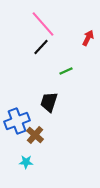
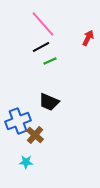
black line: rotated 18 degrees clockwise
green line: moved 16 px left, 10 px up
black trapezoid: rotated 85 degrees counterclockwise
blue cross: moved 1 px right
